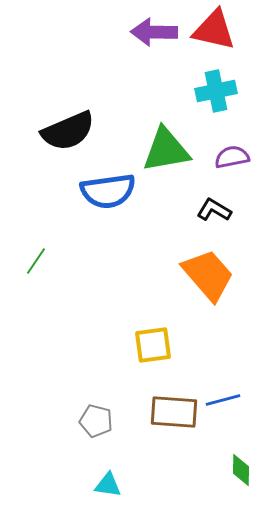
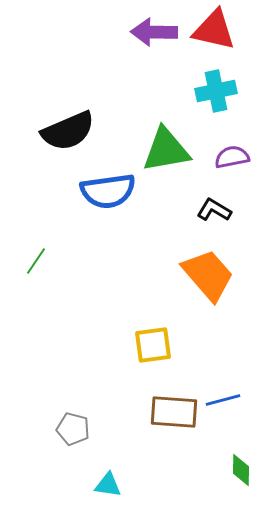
gray pentagon: moved 23 px left, 8 px down
